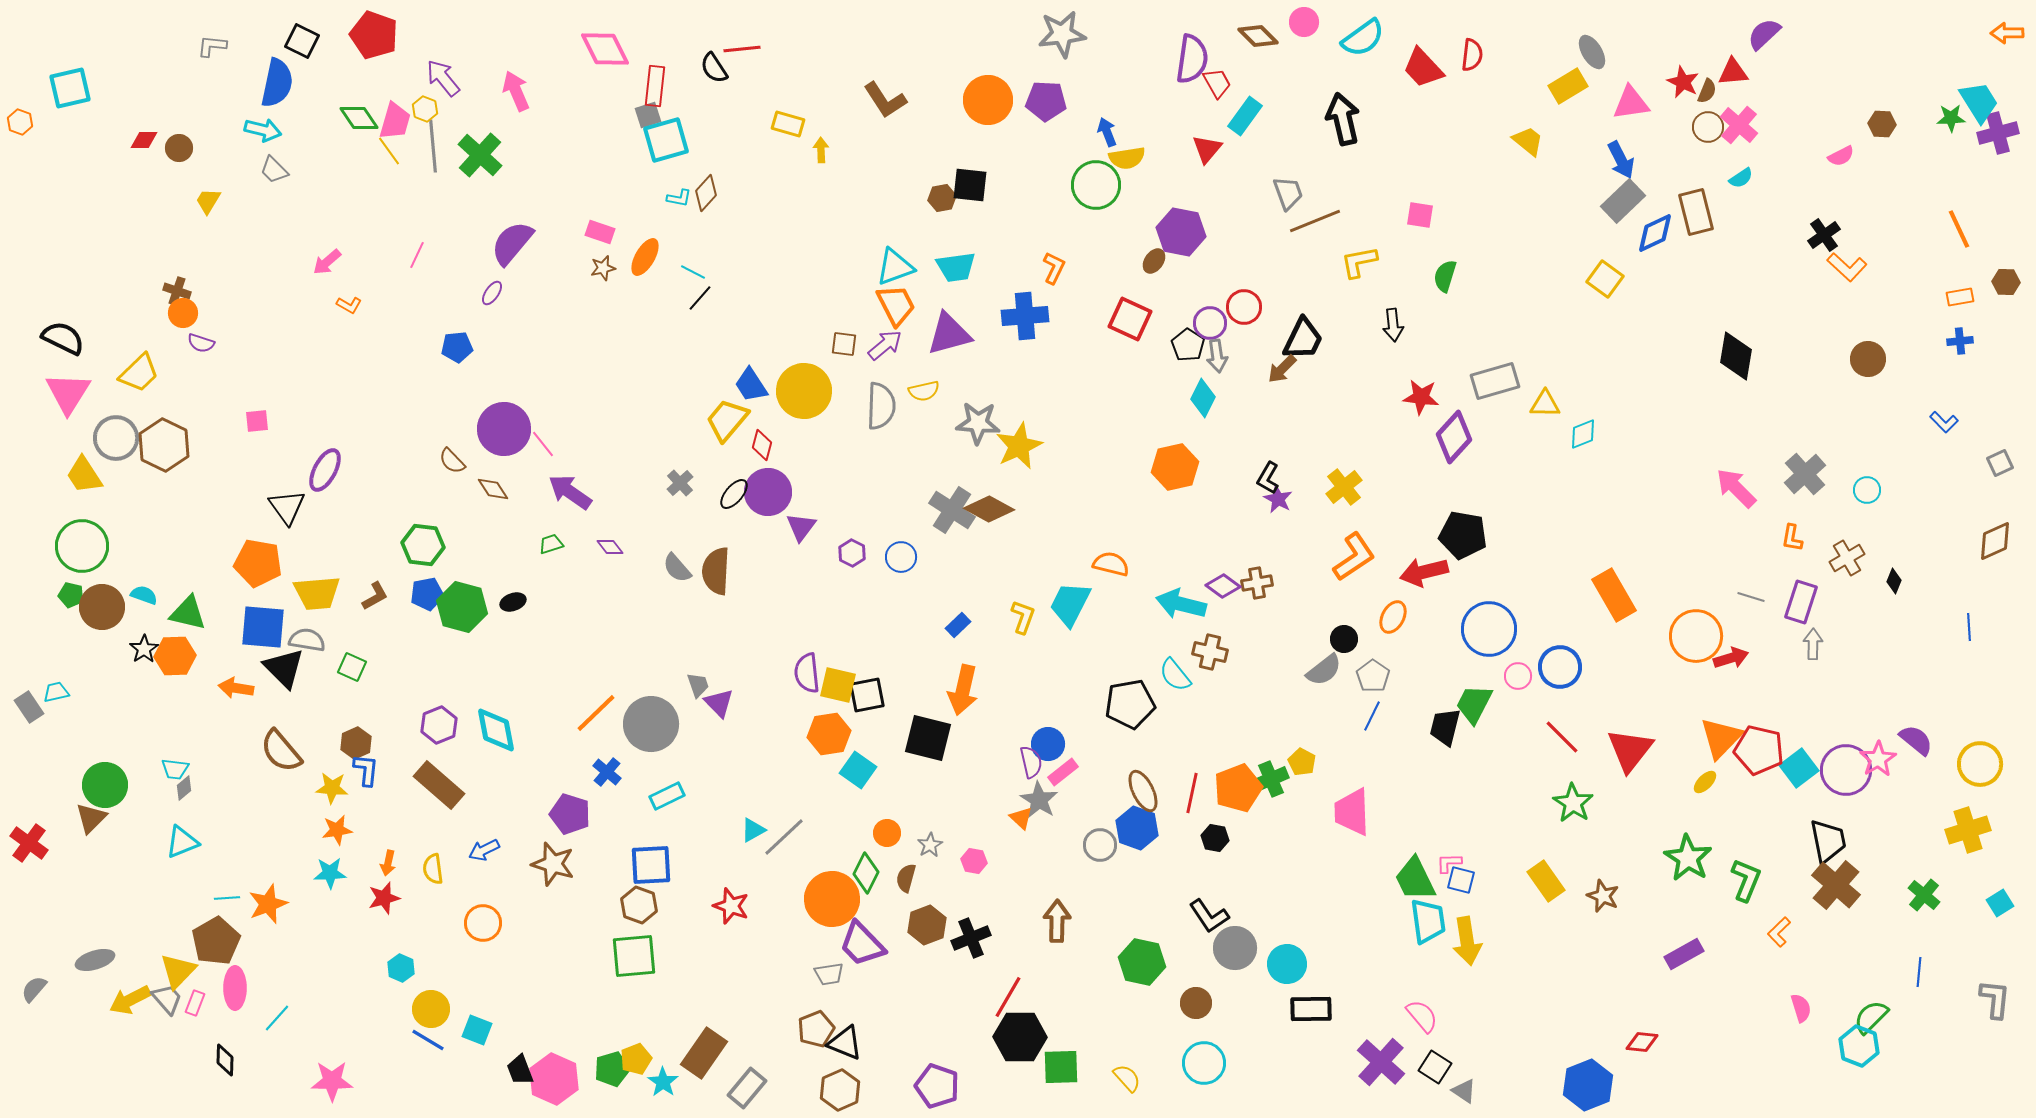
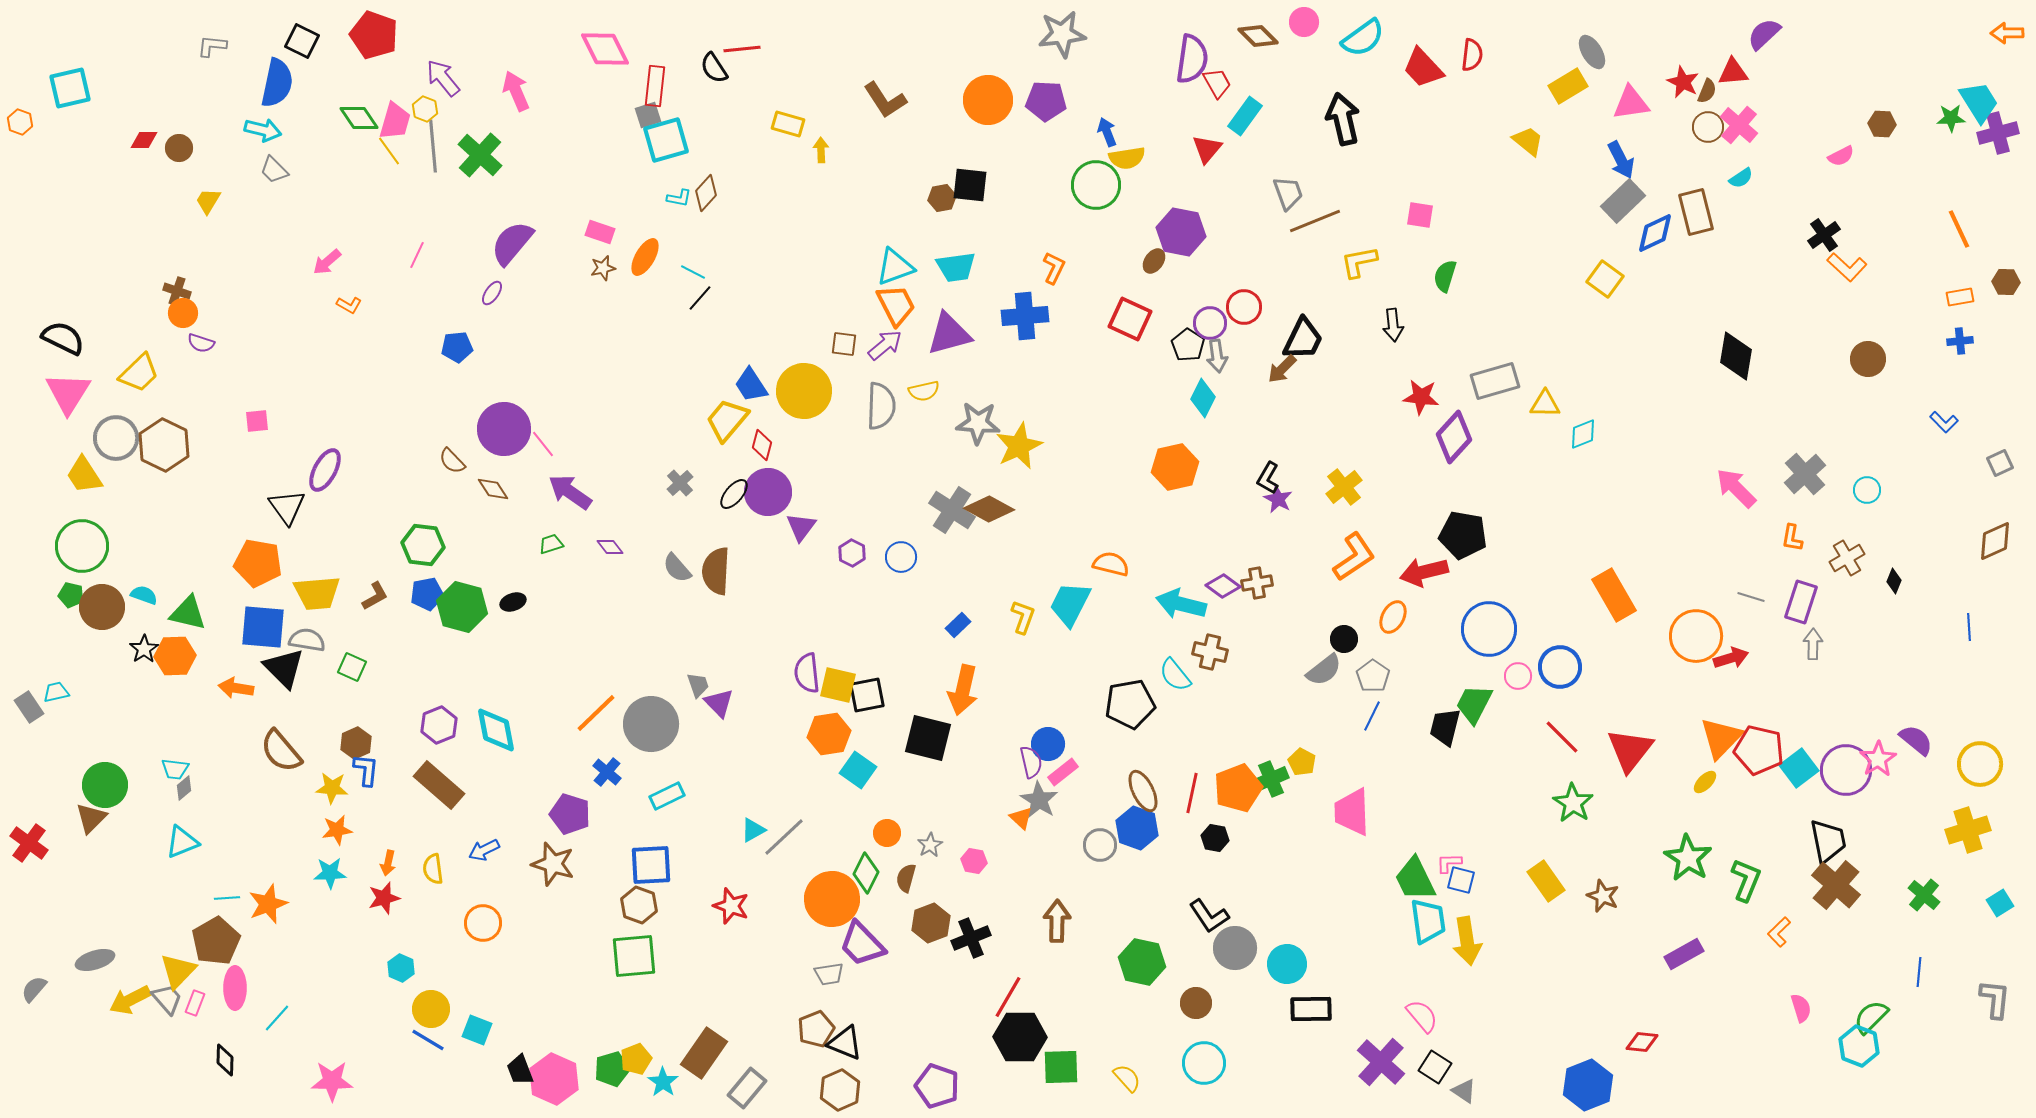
brown hexagon at (927, 925): moved 4 px right, 2 px up
